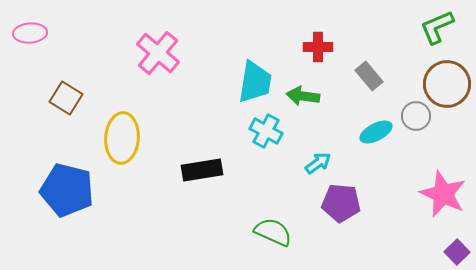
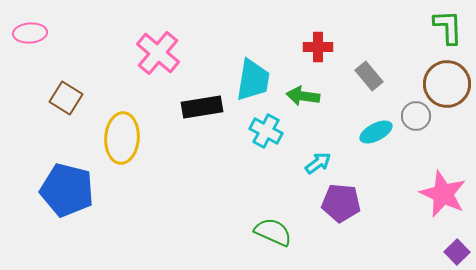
green L-shape: moved 11 px right; rotated 111 degrees clockwise
cyan trapezoid: moved 2 px left, 2 px up
black rectangle: moved 63 px up
